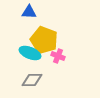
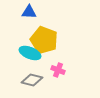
pink cross: moved 14 px down
gray diamond: rotated 15 degrees clockwise
